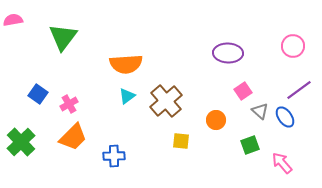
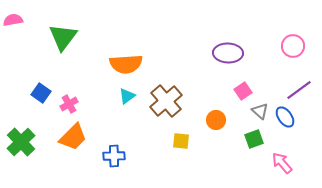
blue square: moved 3 px right, 1 px up
green square: moved 4 px right, 6 px up
